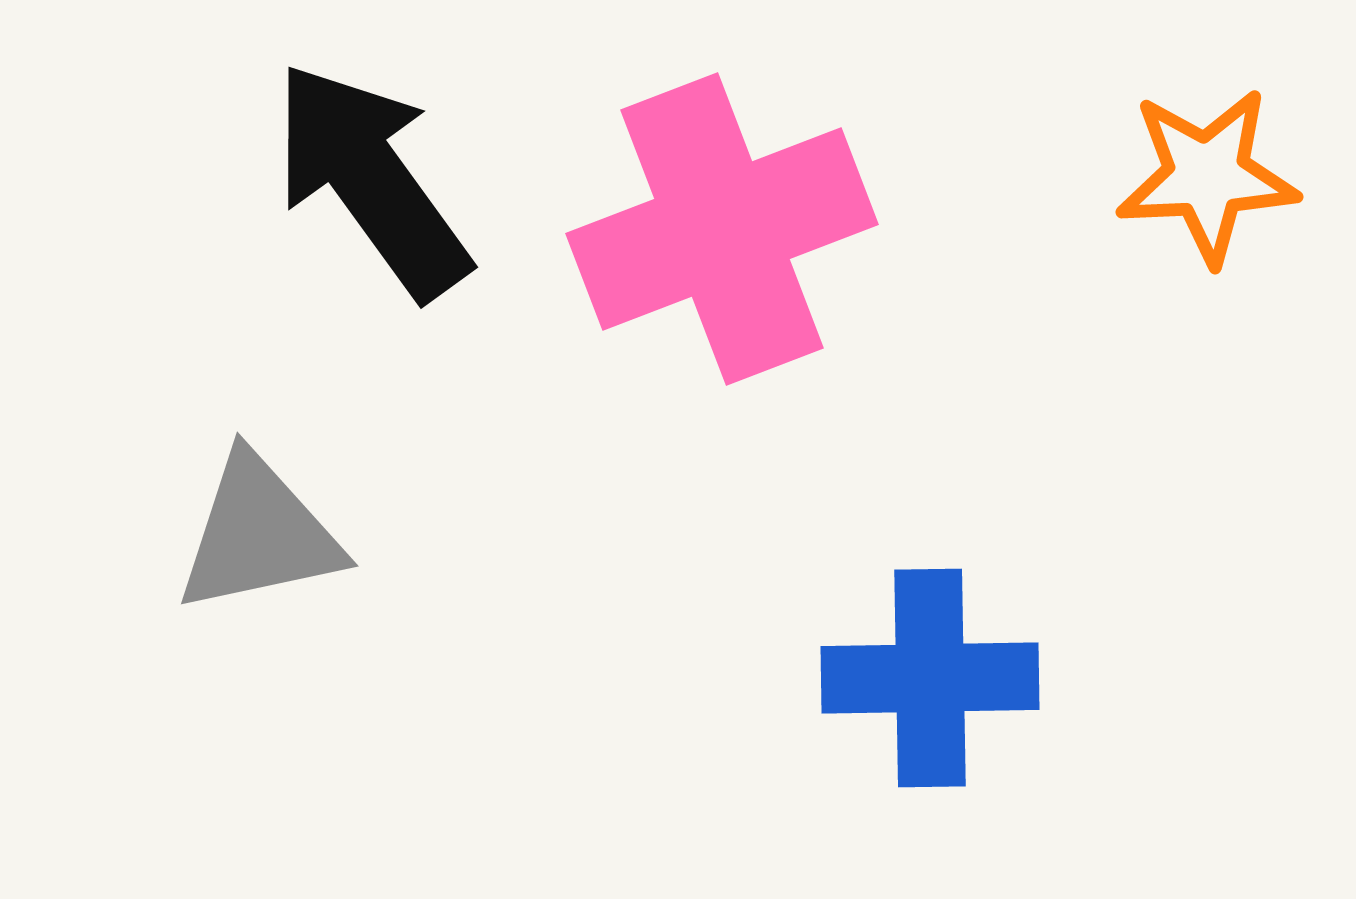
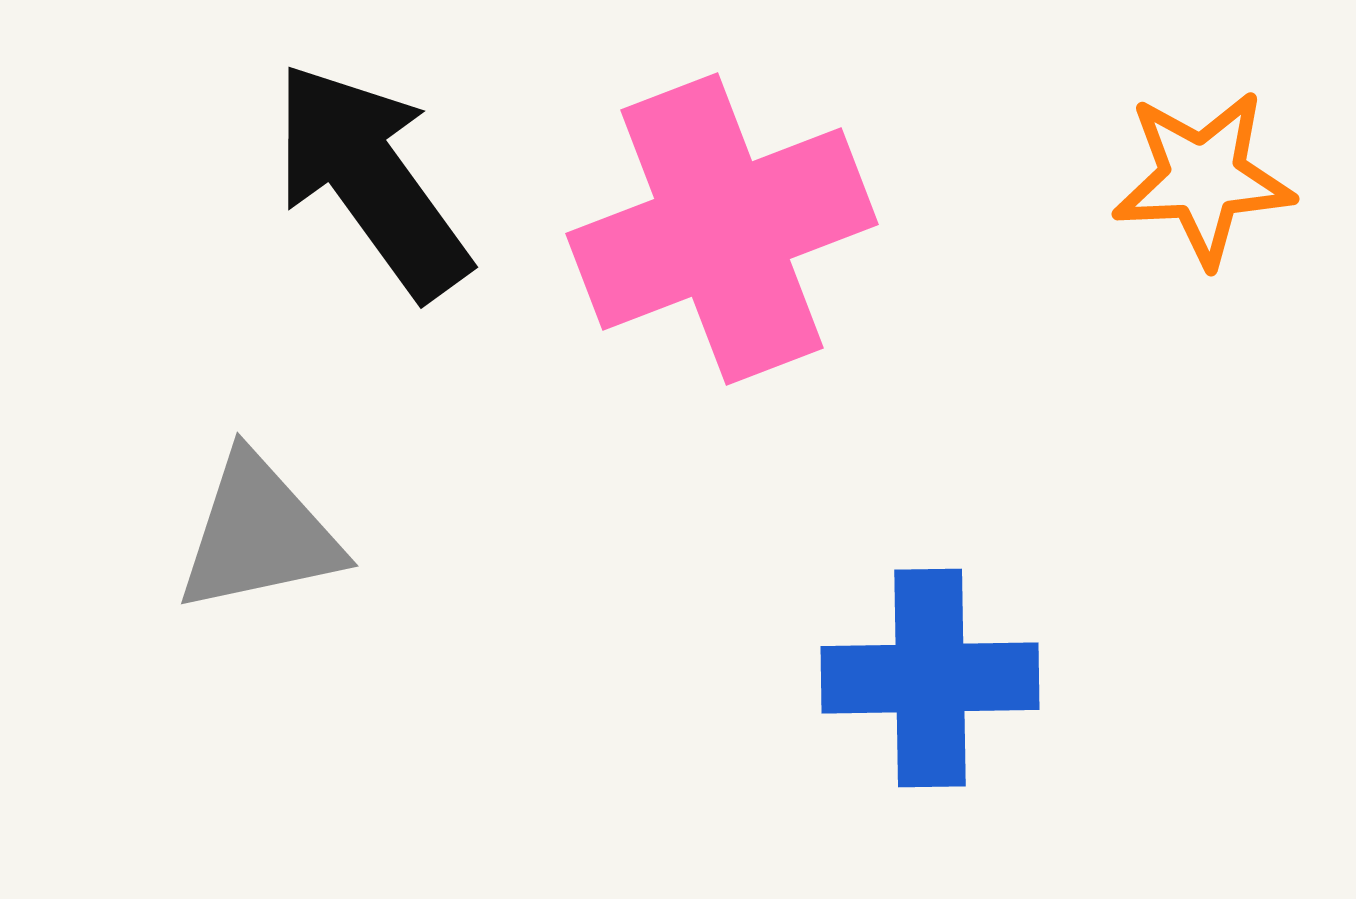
orange star: moved 4 px left, 2 px down
